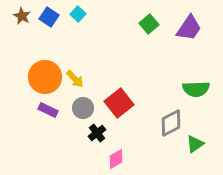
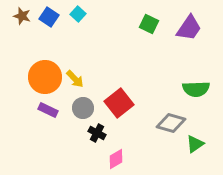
brown star: rotated 12 degrees counterclockwise
green square: rotated 24 degrees counterclockwise
gray diamond: rotated 44 degrees clockwise
black cross: rotated 24 degrees counterclockwise
